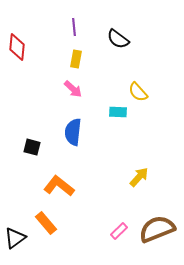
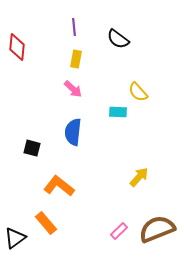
black square: moved 1 px down
